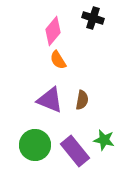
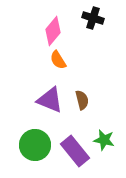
brown semicircle: rotated 24 degrees counterclockwise
